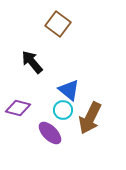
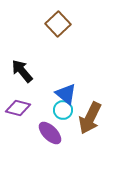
brown square: rotated 10 degrees clockwise
black arrow: moved 10 px left, 9 px down
blue triangle: moved 3 px left, 4 px down
